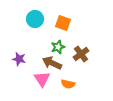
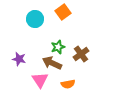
orange square: moved 11 px up; rotated 35 degrees clockwise
pink triangle: moved 2 px left, 1 px down
orange semicircle: rotated 24 degrees counterclockwise
